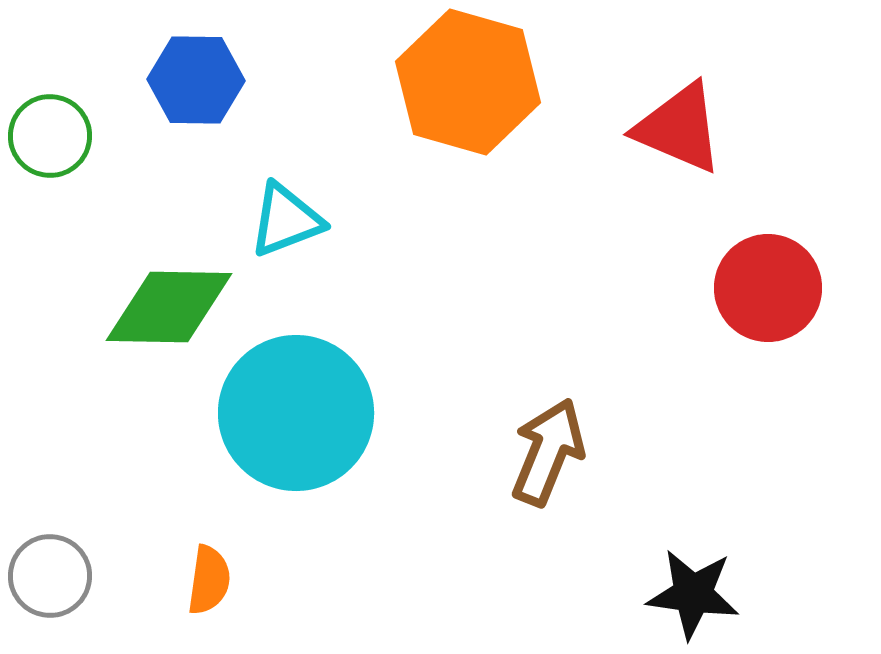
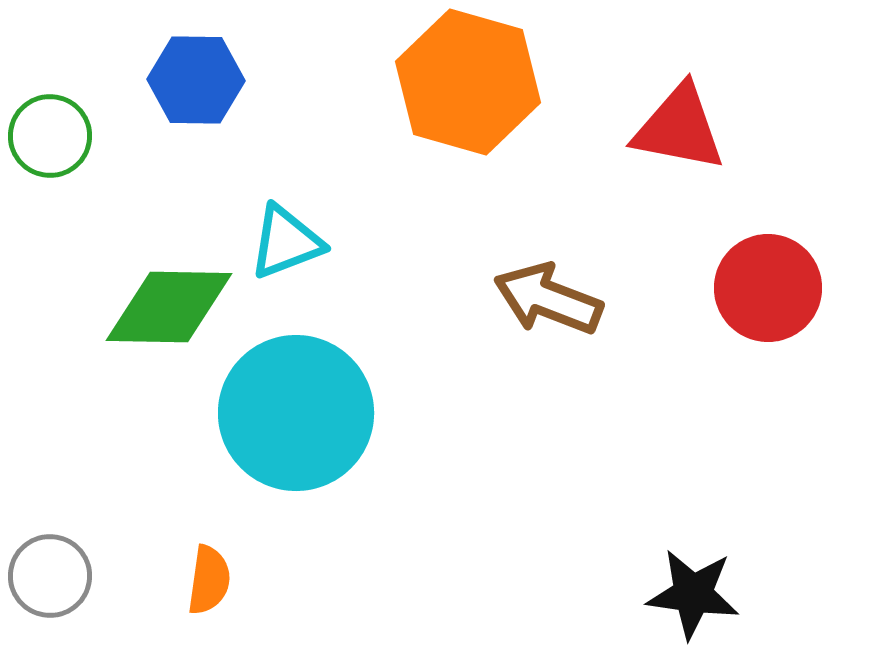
red triangle: rotated 12 degrees counterclockwise
cyan triangle: moved 22 px down
brown arrow: moved 153 px up; rotated 91 degrees counterclockwise
